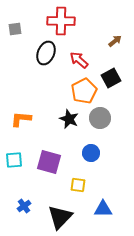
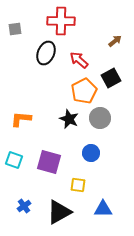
cyan square: rotated 24 degrees clockwise
black triangle: moved 1 px left, 5 px up; rotated 16 degrees clockwise
